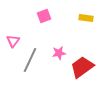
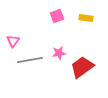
pink square: moved 13 px right
gray line: rotated 55 degrees clockwise
